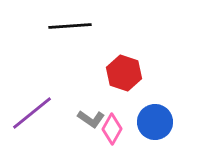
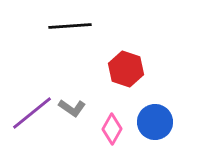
red hexagon: moved 2 px right, 4 px up
gray L-shape: moved 19 px left, 11 px up
